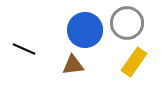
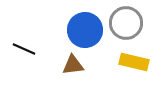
gray circle: moved 1 px left
yellow rectangle: rotated 68 degrees clockwise
